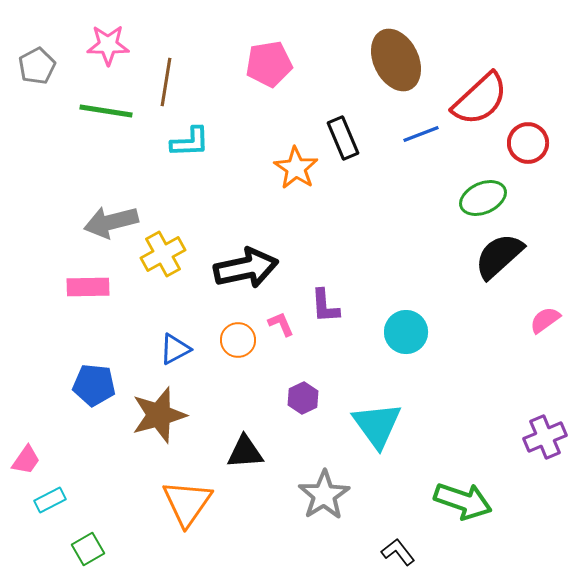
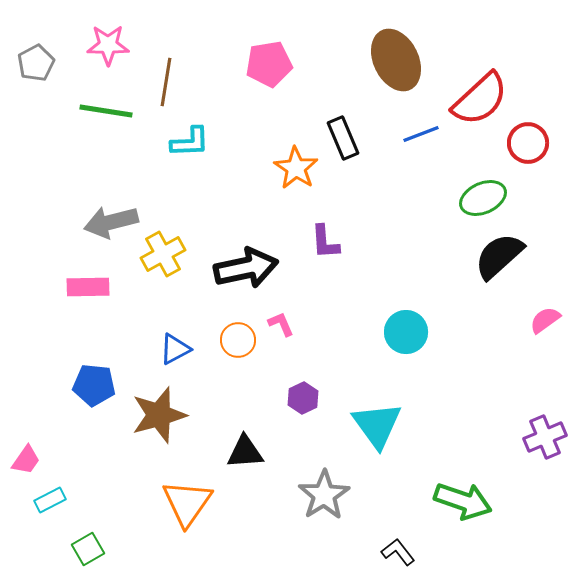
gray pentagon: moved 1 px left, 3 px up
purple L-shape: moved 64 px up
